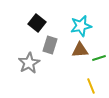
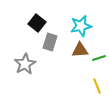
gray rectangle: moved 3 px up
gray star: moved 4 px left, 1 px down
yellow line: moved 6 px right
